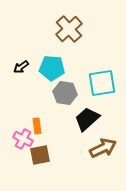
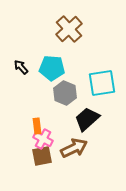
black arrow: rotated 84 degrees clockwise
gray hexagon: rotated 15 degrees clockwise
pink cross: moved 20 px right
brown arrow: moved 29 px left
brown square: moved 2 px right, 1 px down
